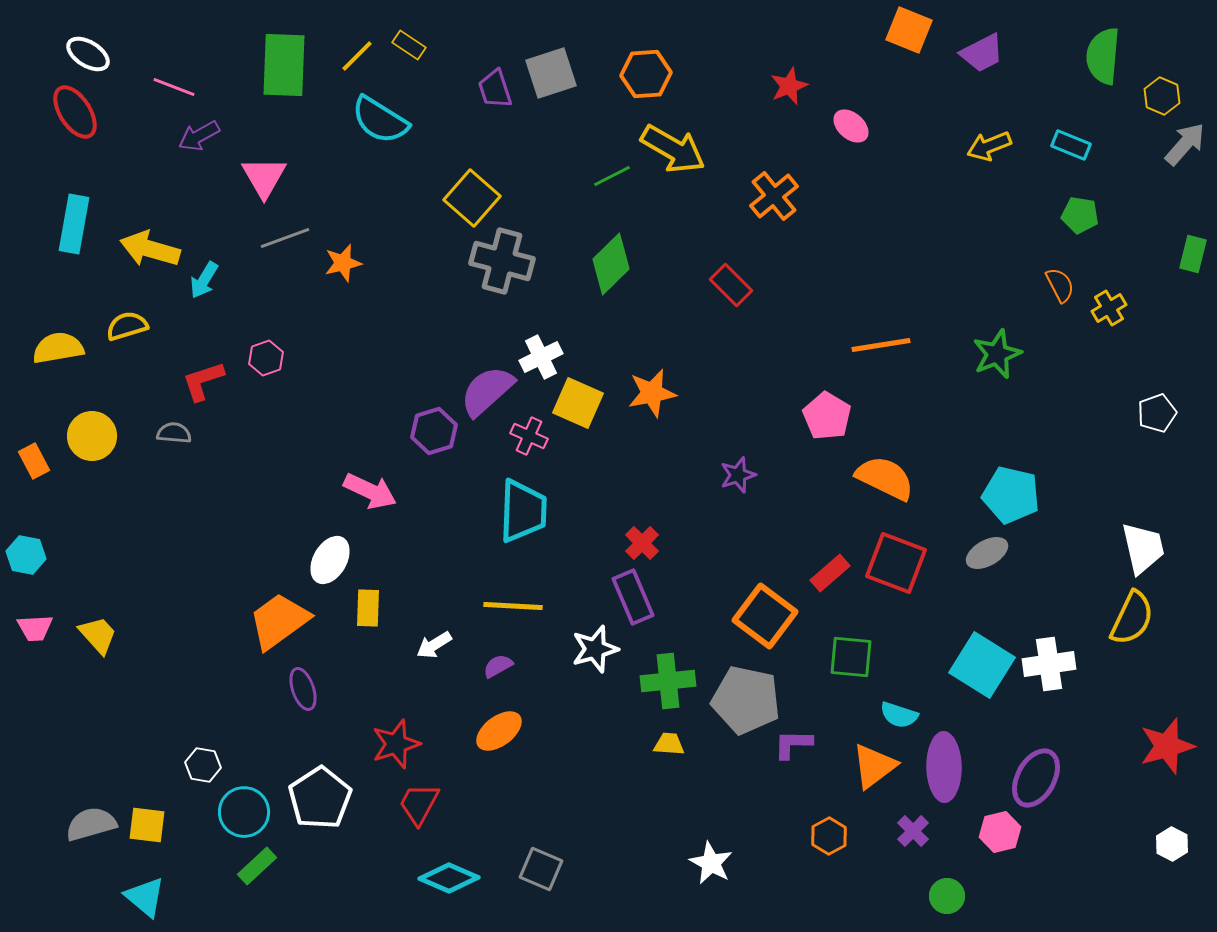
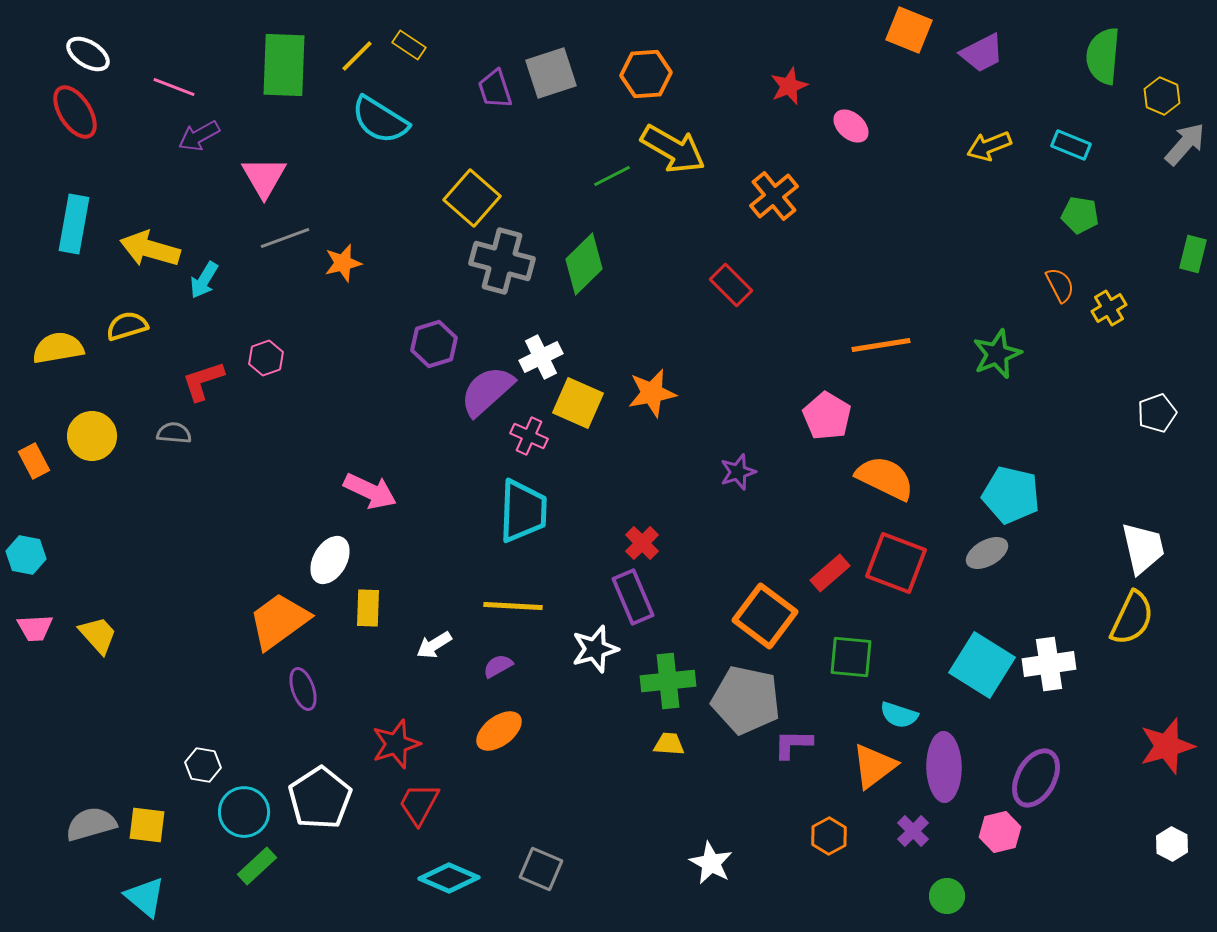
green diamond at (611, 264): moved 27 px left
purple hexagon at (434, 431): moved 87 px up
purple star at (738, 475): moved 3 px up
